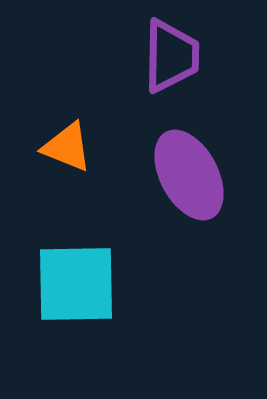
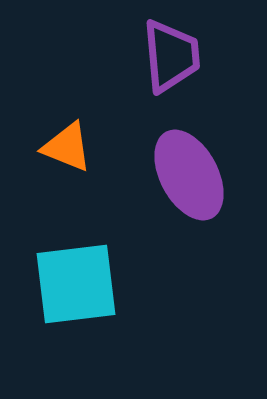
purple trapezoid: rotated 6 degrees counterclockwise
cyan square: rotated 6 degrees counterclockwise
